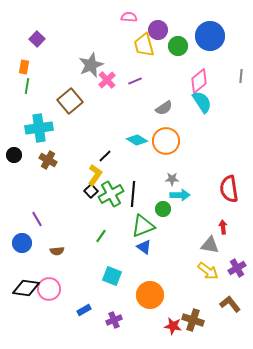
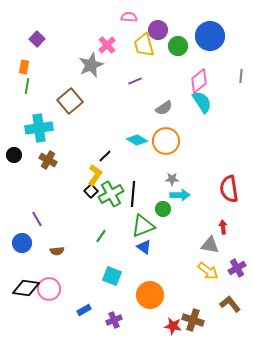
pink cross at (107, 80): moved 35 px up
